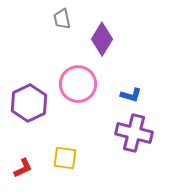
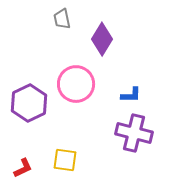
pink circle: moved 2 px left
blue L-shape: rotated 15 degrees counterclockwise
yellow square: moved 2 px down
